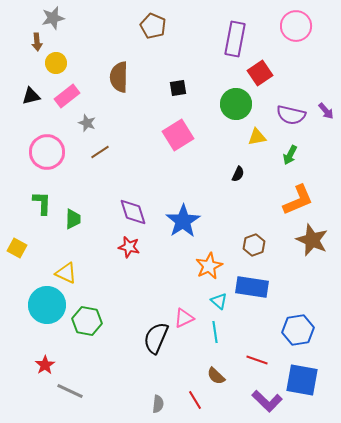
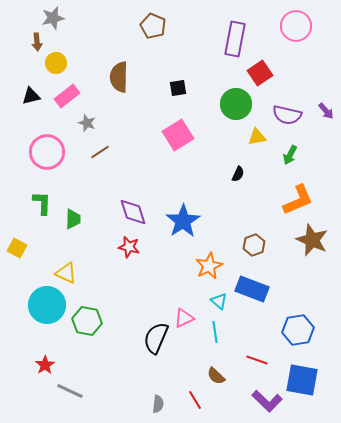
purple semicircle at (291, 115): moved 4 px left
blue rectangle at (252, 287): moved 2 px down; rotated 12 degrees clockwise
